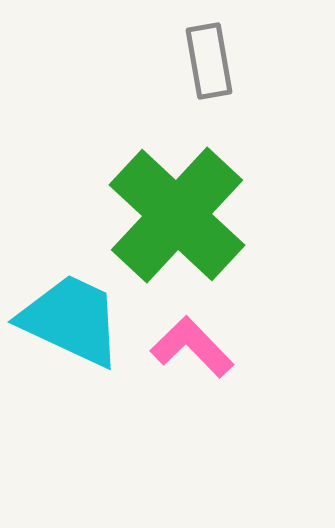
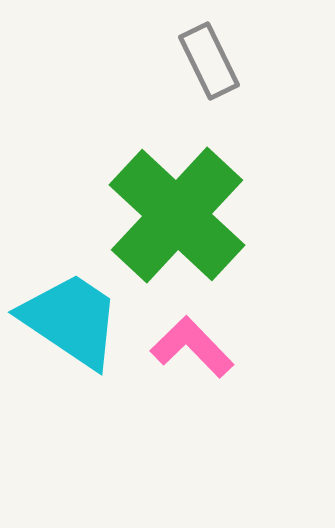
gray rectangle: rotated 16 degrees counterclockwise
cyan trapezoid: rotated 9 degrees clockwise
